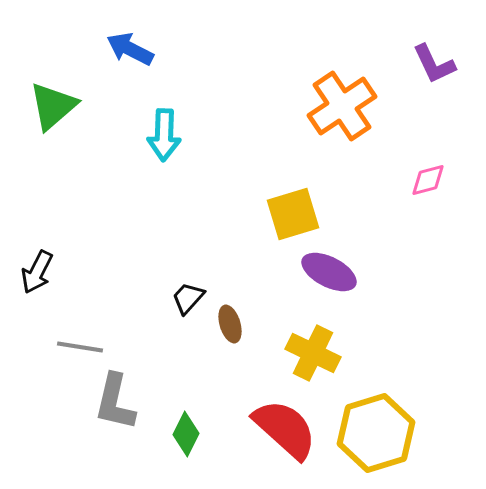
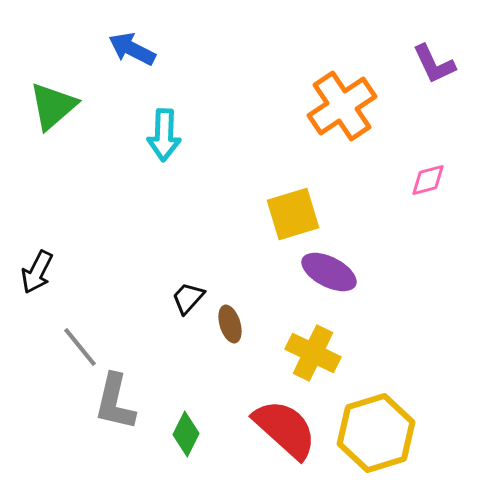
blue arrow: moved 2 px right
gray line: rotated 42 degrees clockwise
